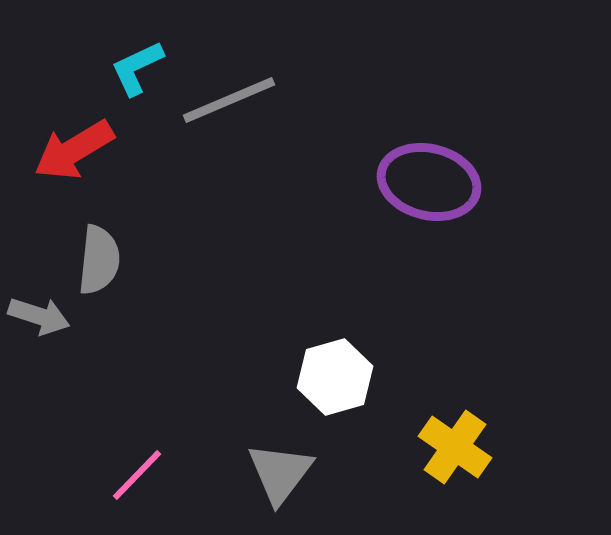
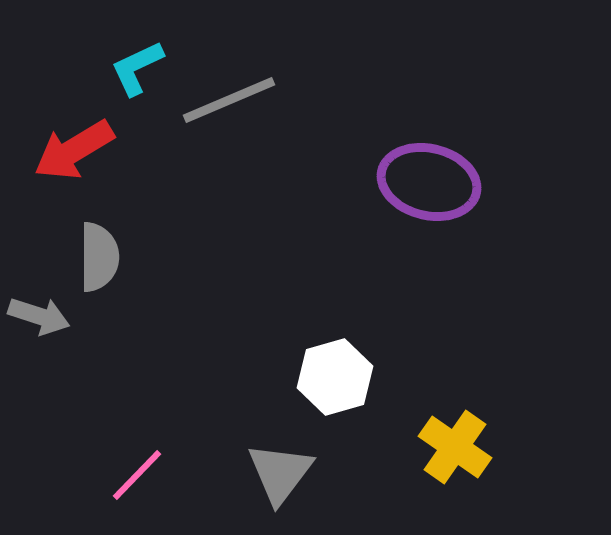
gray semicircle: moved 3 px up; rotated 6 degrees counterclockwise
